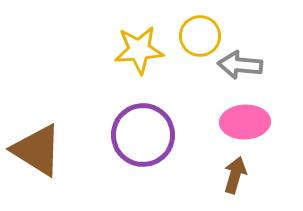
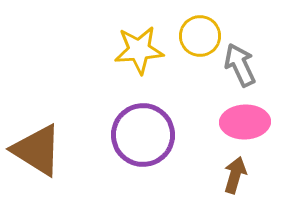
gray arrow: rotated 60 degrees clockwise
